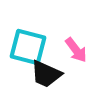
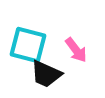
cyan square: moved 2 px up
